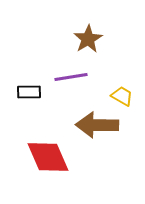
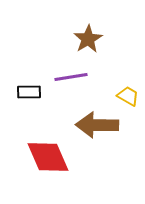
yellow trapezoid: moved 6 px right
